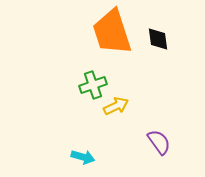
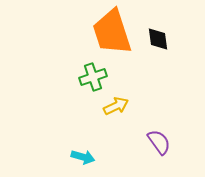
green cross: moved 8 px up
